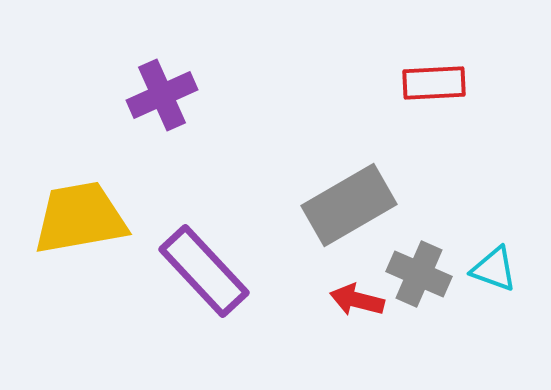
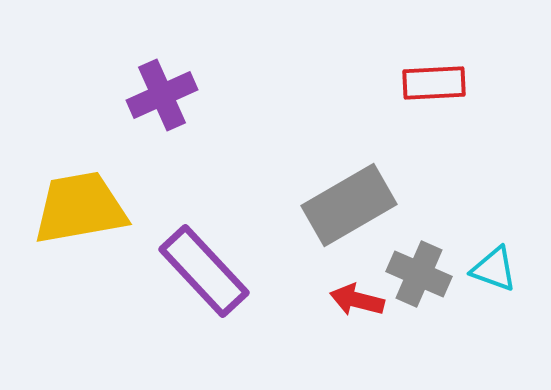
yellow trapezoid: moved 10 px up
